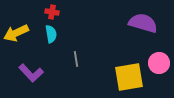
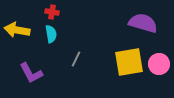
yellow arrow: moved 1 px right, 3 px up; rotated 35 degrees clockwise
gray line: rotated 35 degrees clockwise
pink circle: moved 1 px down
purple L-shape: rotated 15 degrees clockwise
yellow square: moved 15 px up
